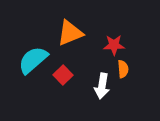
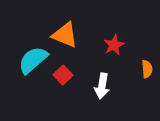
orange triangle: moved 5 px left, 2 px down; rotated 44 degrees clockwise
red star: rotated 25 degrees counterclockwise
orange semicircle: moved 24 px right
